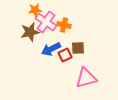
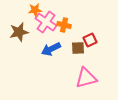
brown star: moved 11 px left
red square: moved 25 px right, 15 px up
